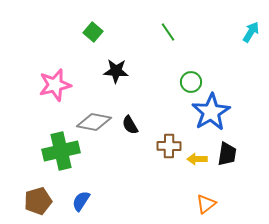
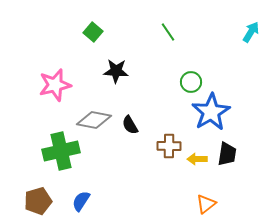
gray diamond: moved 2 px up
